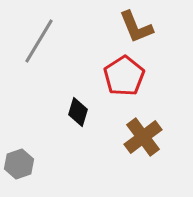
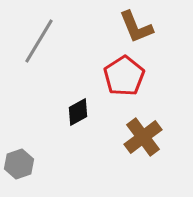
black diamond: rotated 44 degrees clockwise
